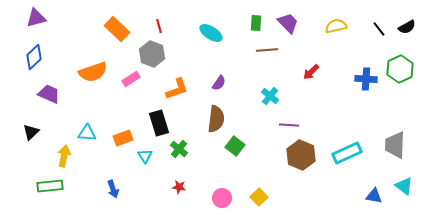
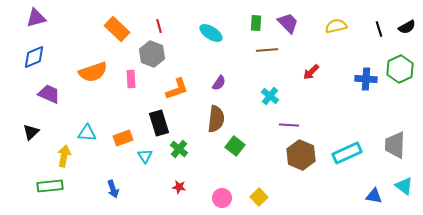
black line at (379, 29): rotated 21 degrees clockwise
blue diamond at (34, 57): rotated 20 degrees clockwise
pink rectangle at (131, 79): rotated 60 degrees counterclockwise
